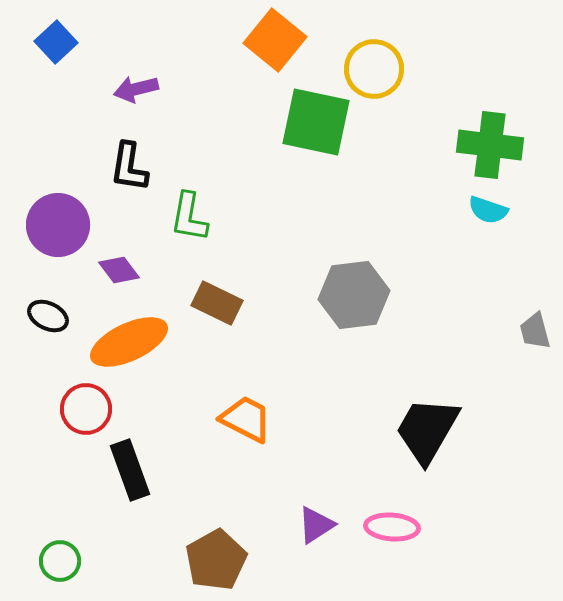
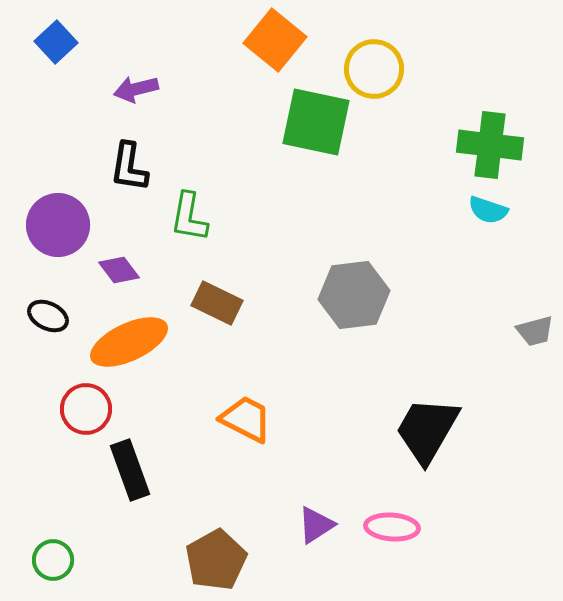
gray trapezoid: rotated 90 degrees counterclockwise
green circle: moved 7 px left, 1 px up
